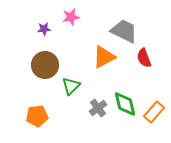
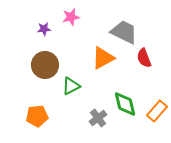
gray trapezoid: moved 1 px down
orange triangle: moved 1 px left, 1 px down
green triangle: rotated 18 degrees clockwise
gray cross: moved 10 px down
orange rectangle: moved 3 px right, 1 px up
